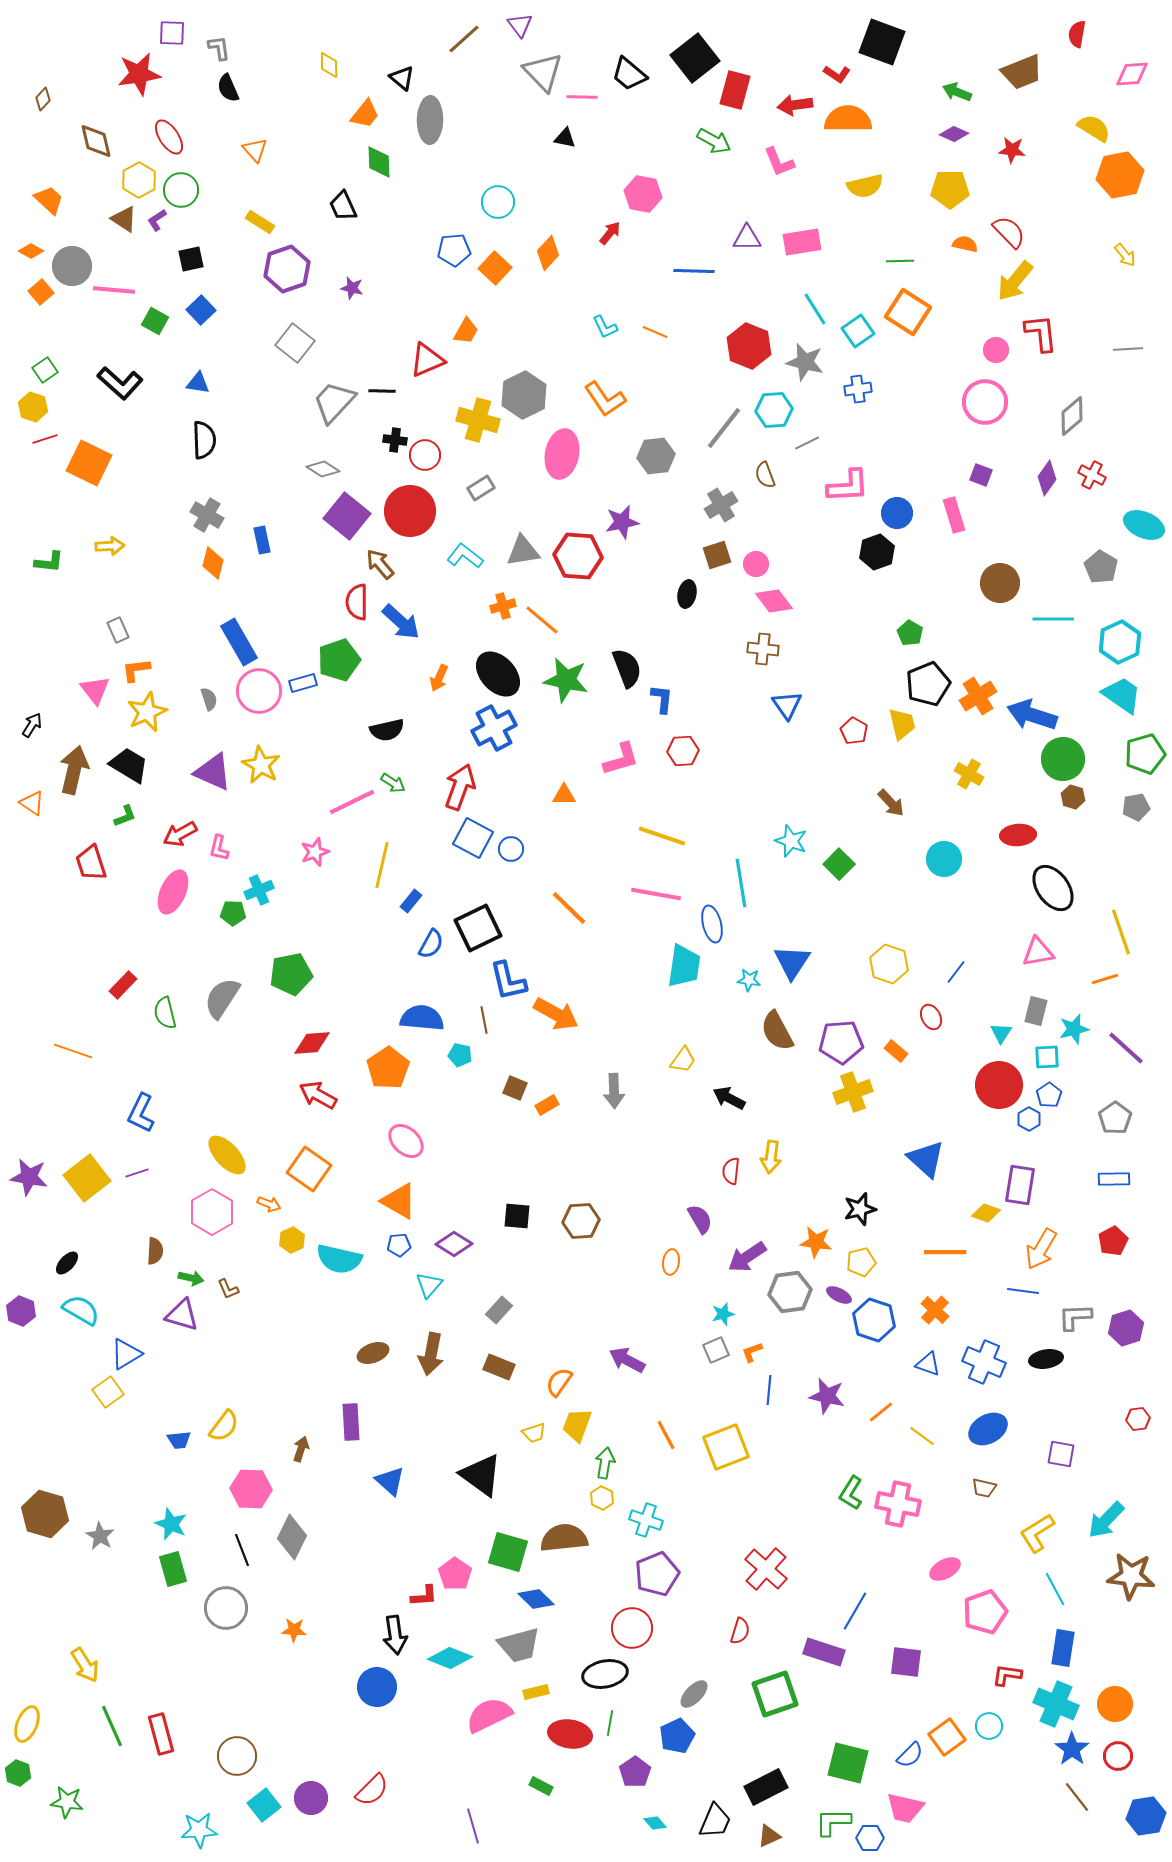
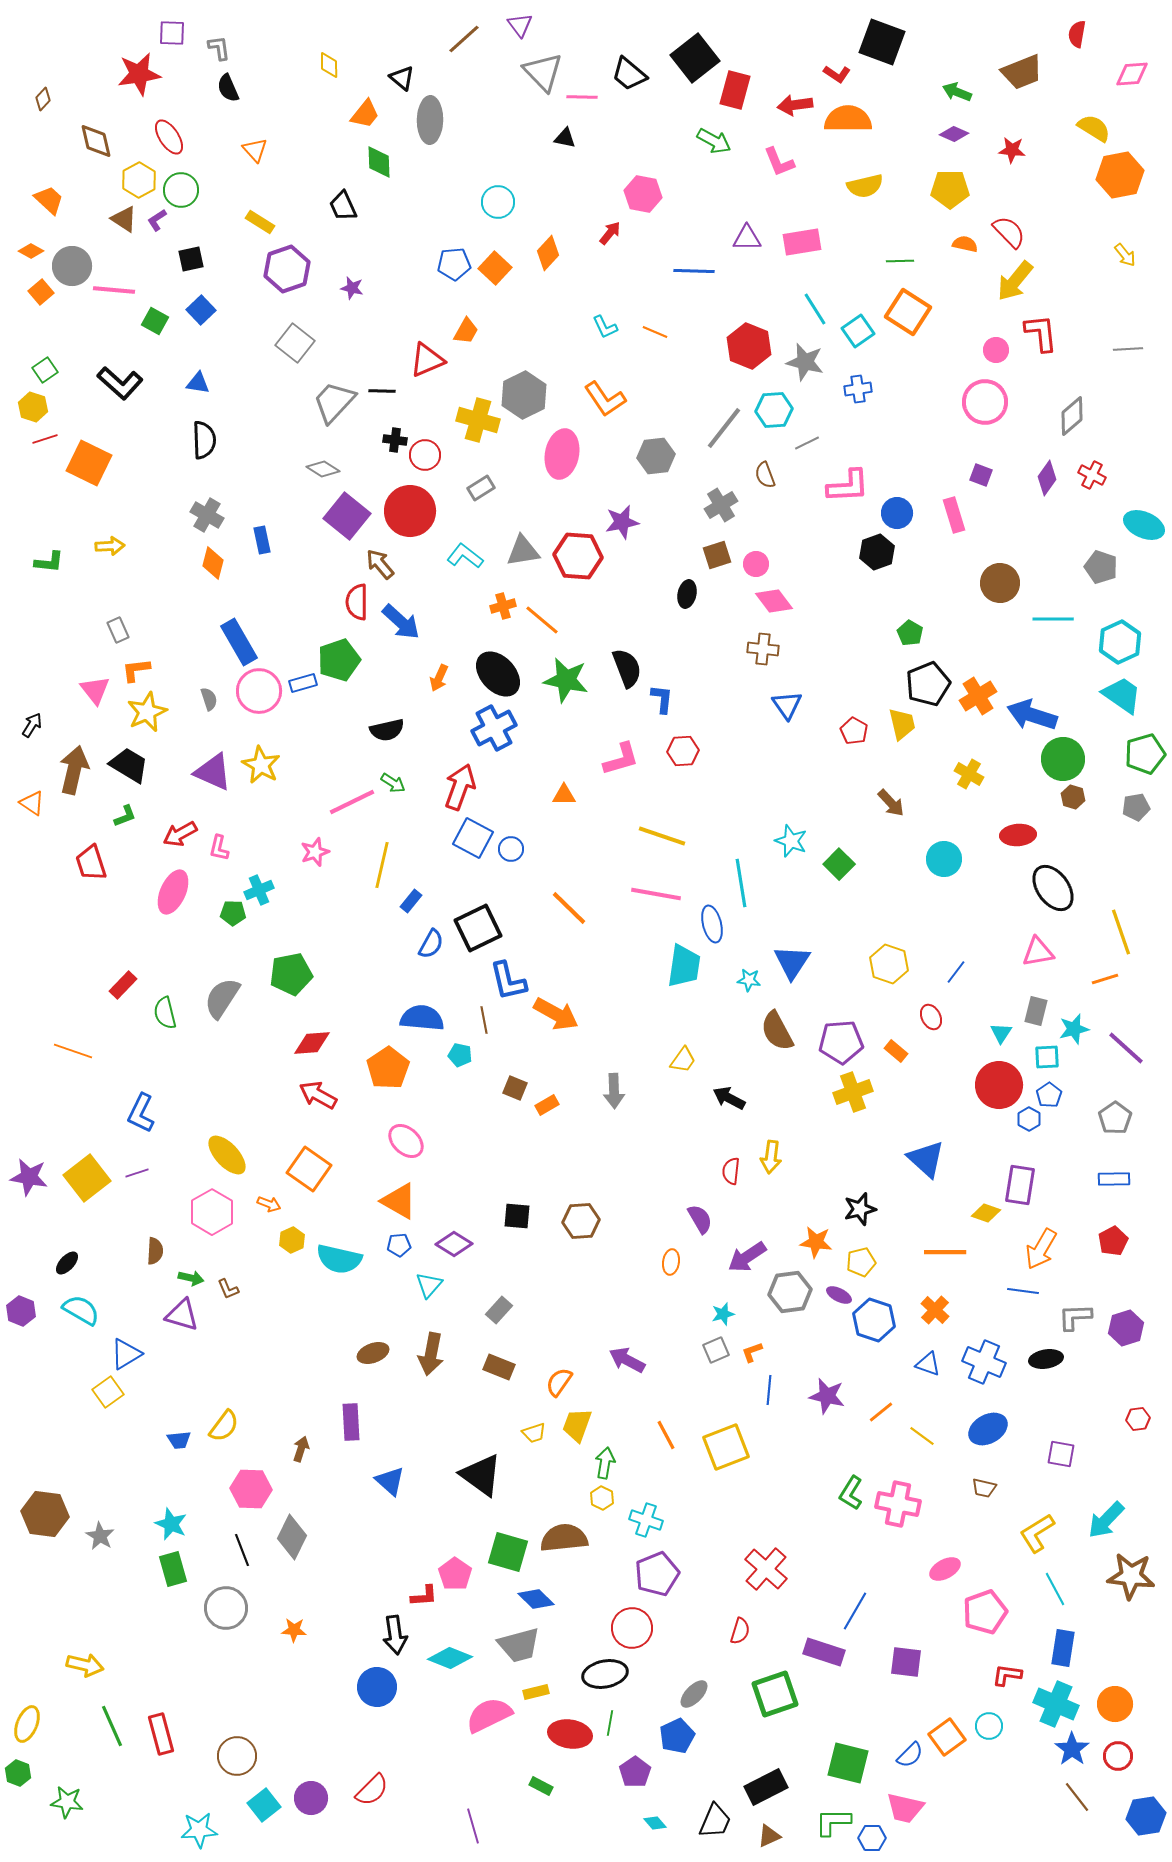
blue pentagon at (454, 250): moved 14 px down
gray pentagon at (1101, 567): rotated 12 degrees counterclockwise
brown hexagon at (45, 1514): rotated 9 degrees counterclockwise
yellow arrow at (85, 1665): rotated 45 degrees counterclockwise
blue hexagon at (870, 1838): moved 2 px right
